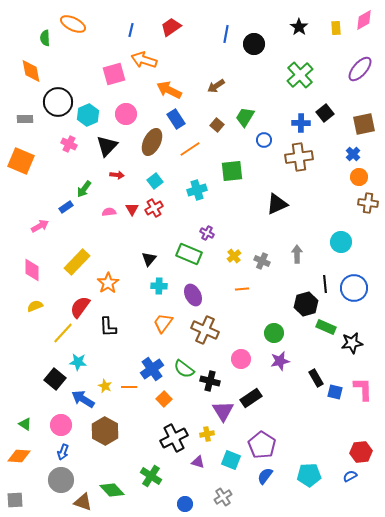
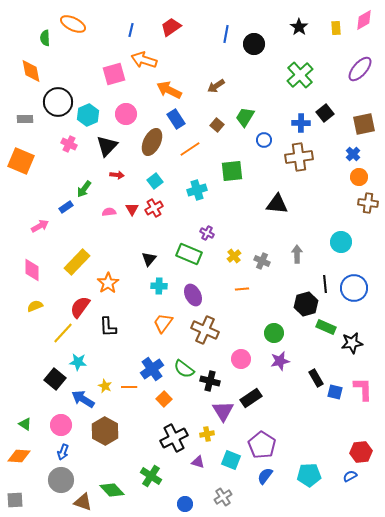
black triangle at (277, 204): rotated 30 degrees clockwise
